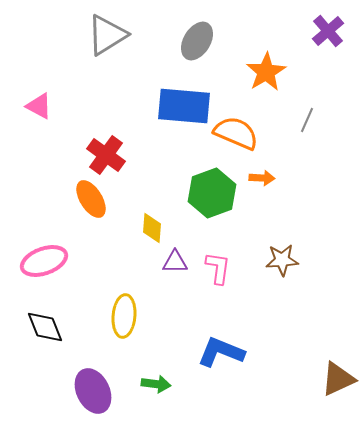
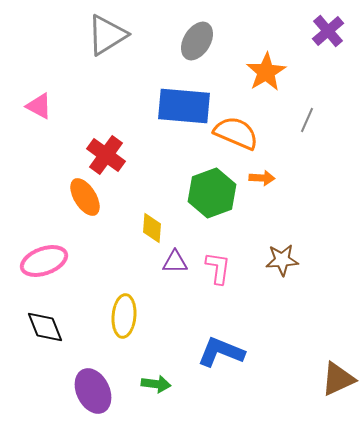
orange ellipse: moved 6 px left, 2 px up
